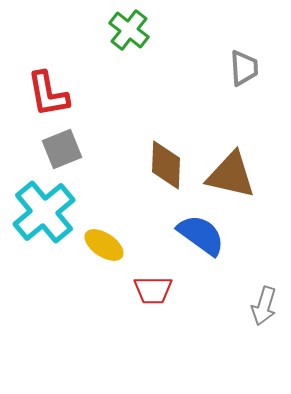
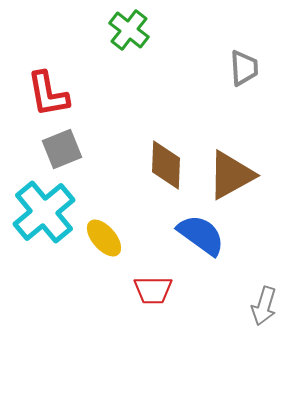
brown triangle: rotated 42 degrees counterclockwise
yellow ellipse: moved 7 px up; rotated 15 degrees clockwise
